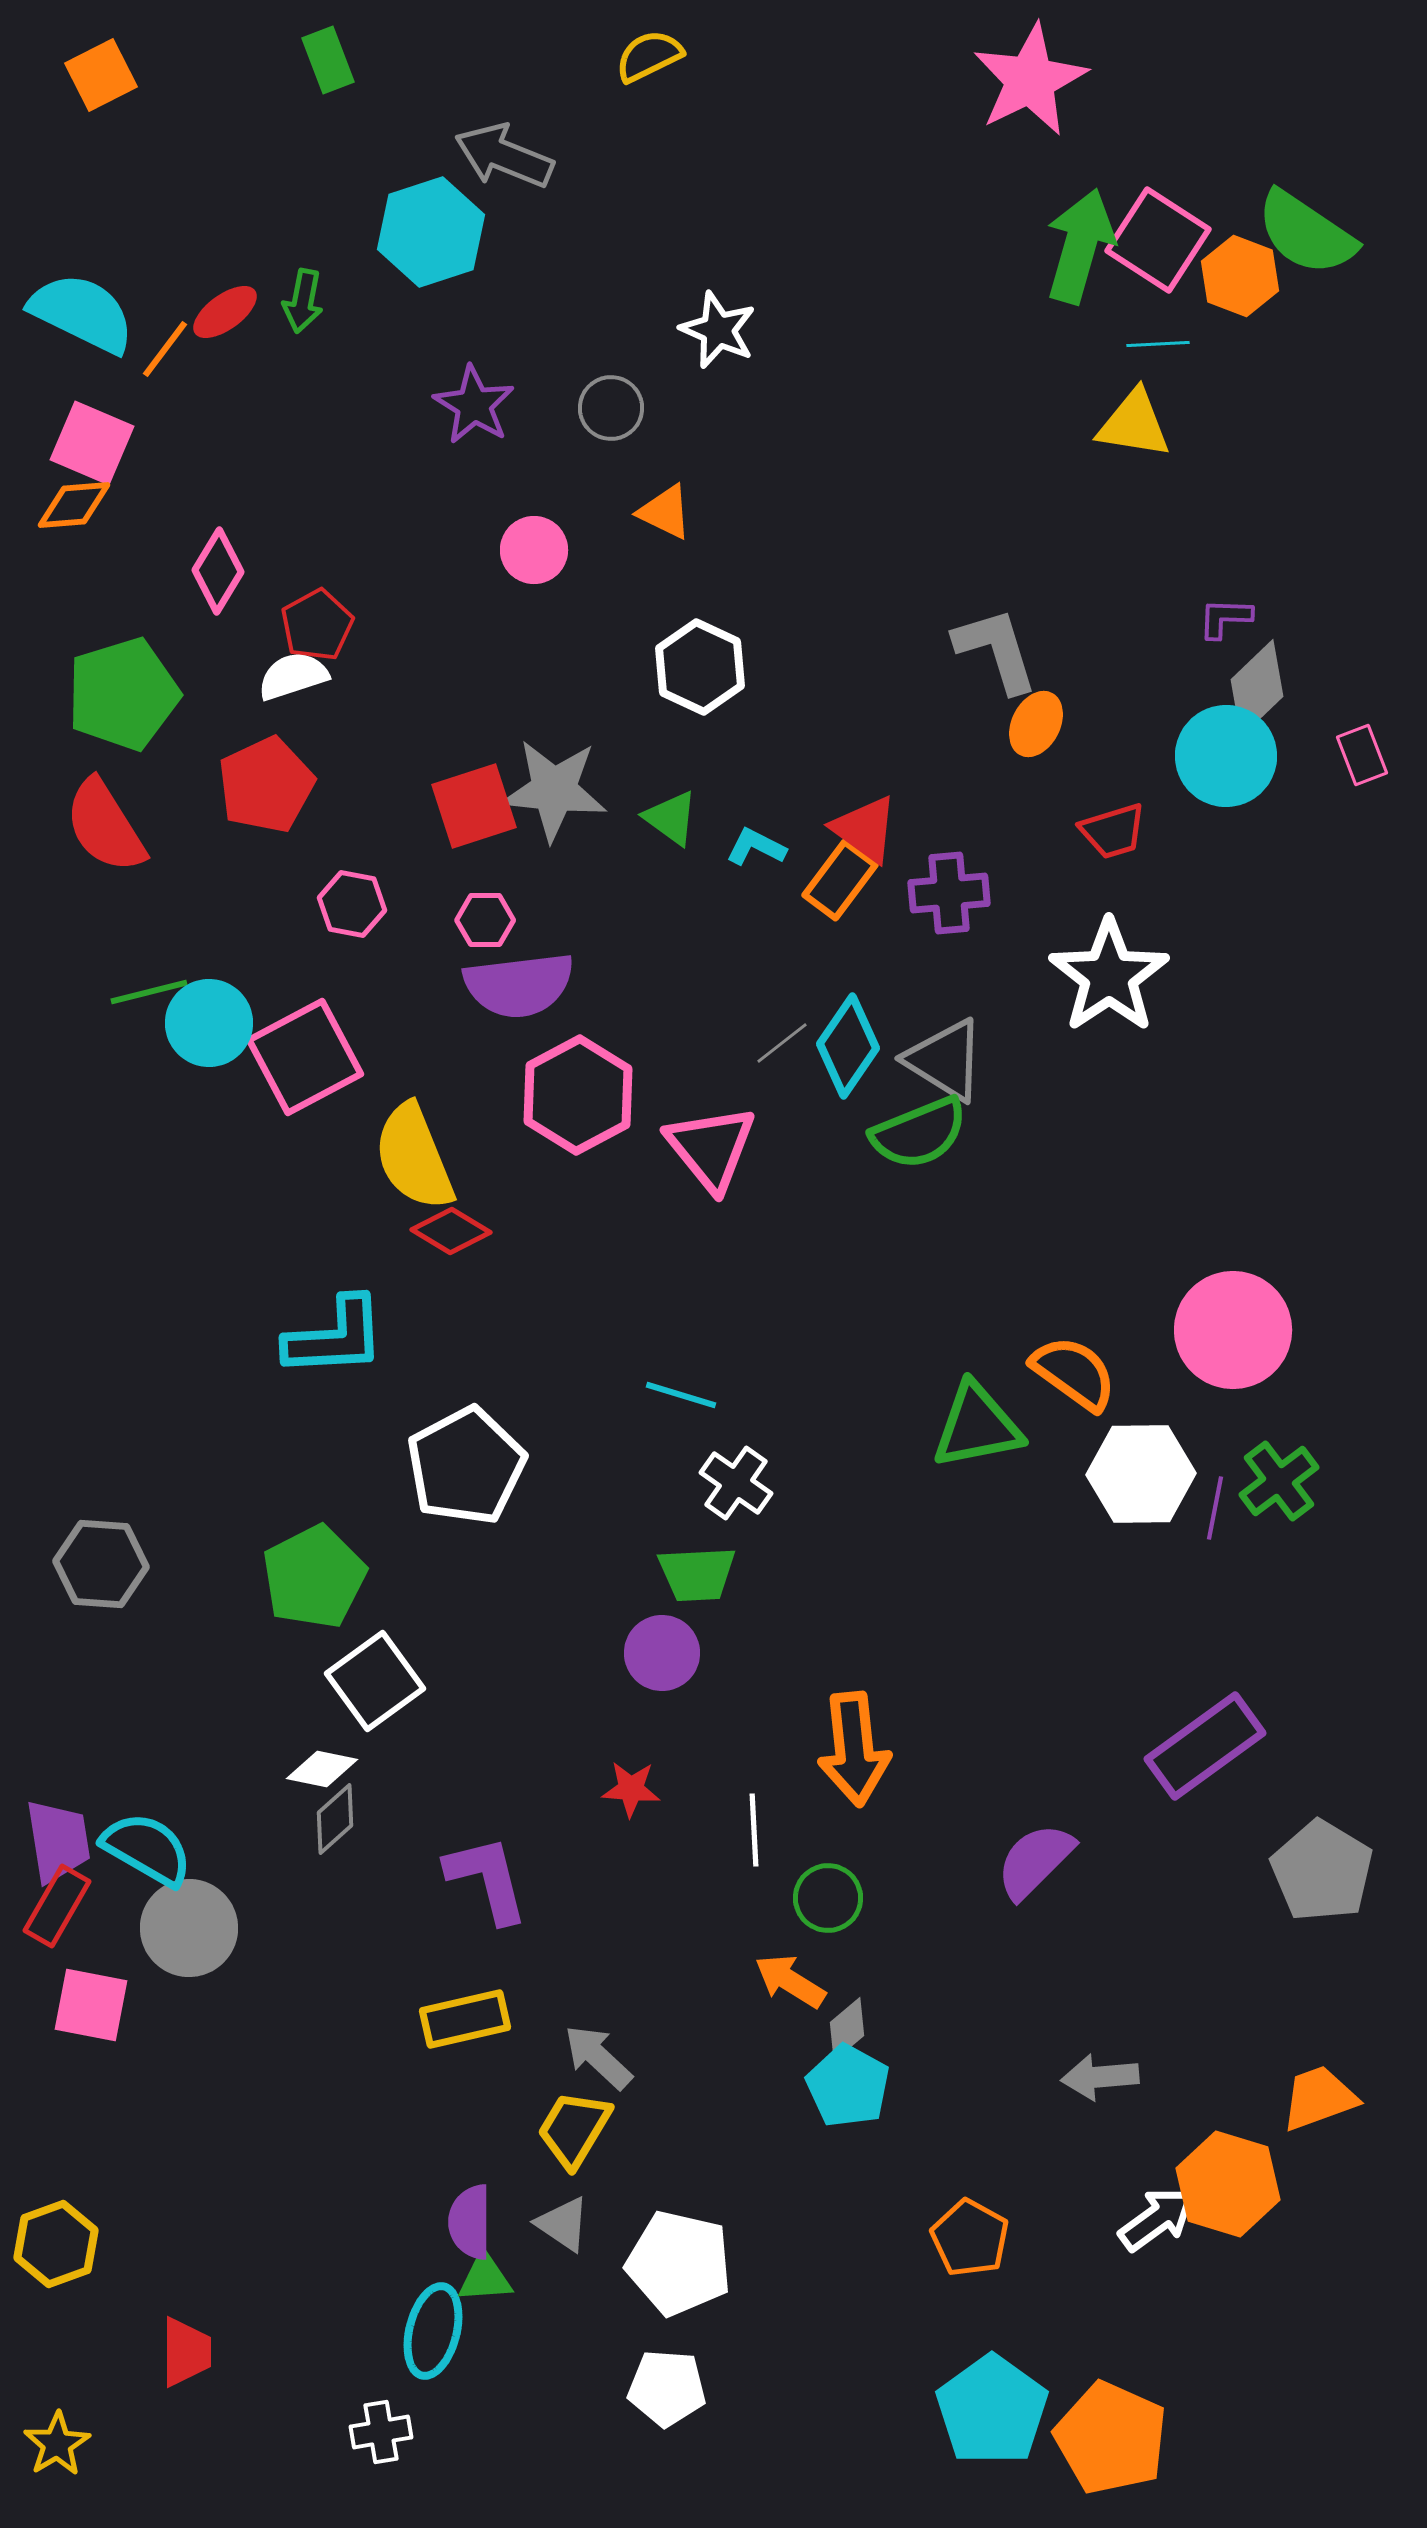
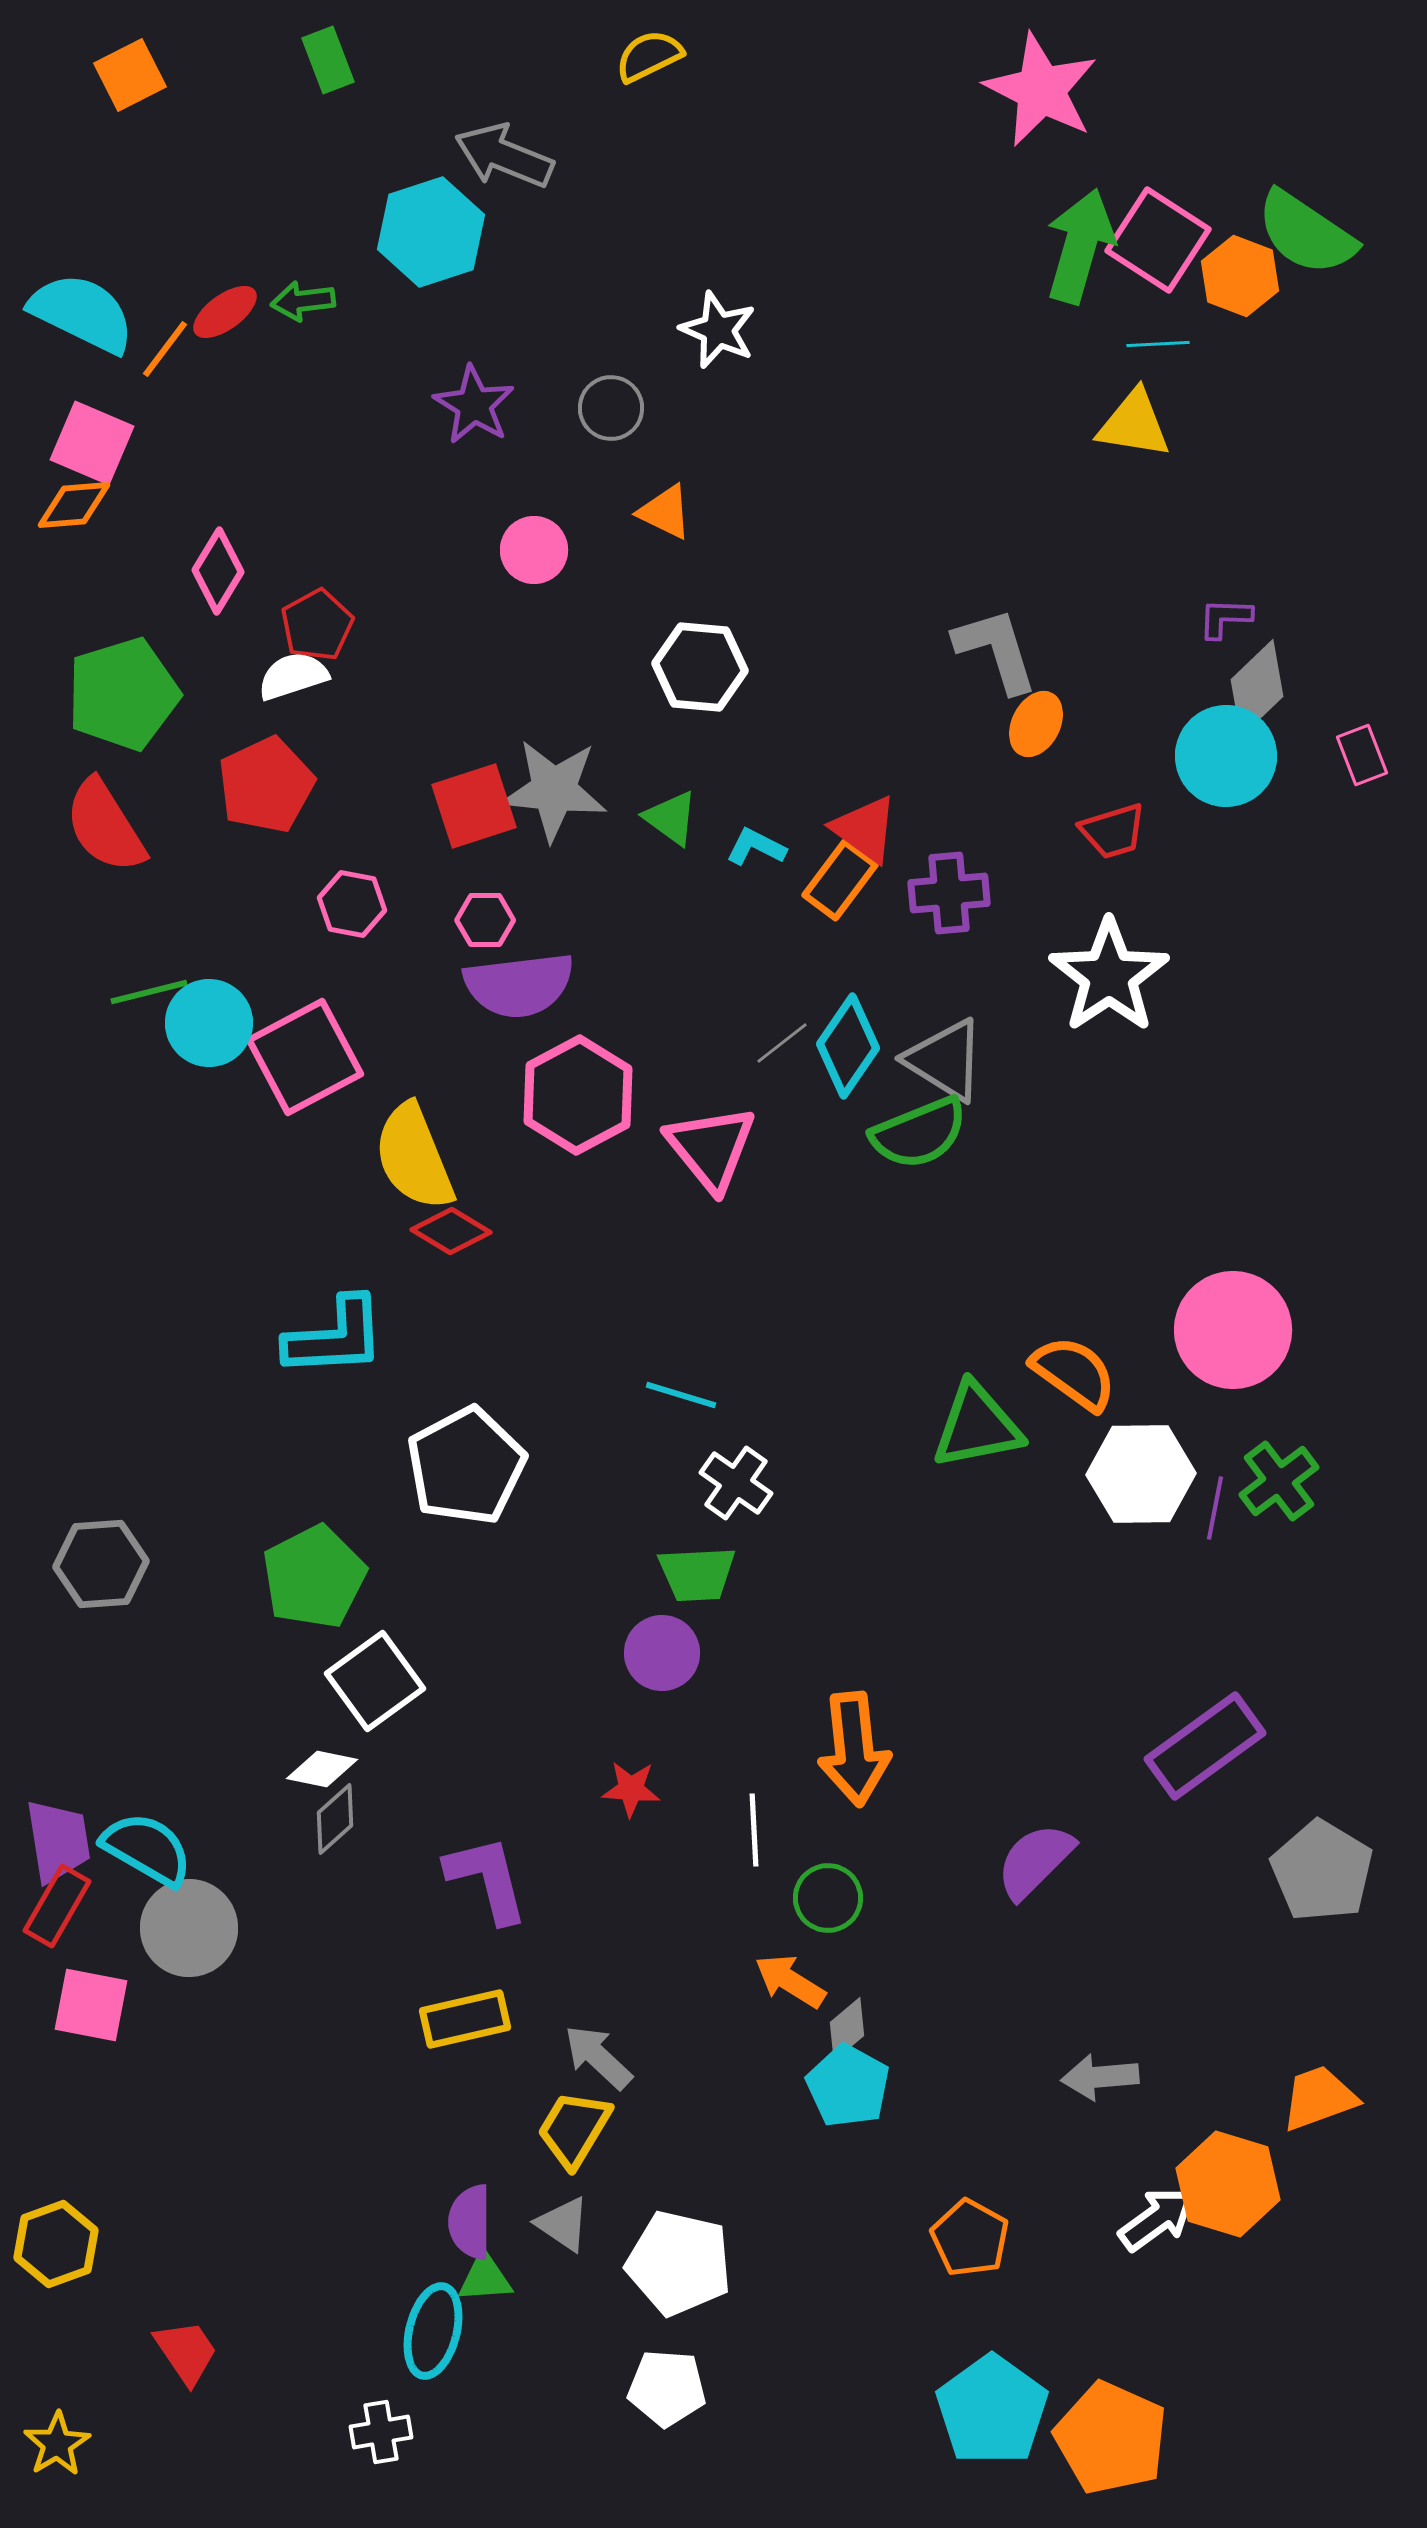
orange square at (101, 75): moved 29 px right
pink star at (1030, 80): moved 11 px right, 10 px down; rotated 19 degrees counterclockwise
green arrow at (303, 301): rotated 72 degrees clockwise
white hexagon at (700, 667): rotated 20 degrees counterclockwise
gray hexagon at (101, 1564): rotated 8 degrees counterclockwise
red trapezoid at (186, 2352): rotated 34 degrees counterclockwise
